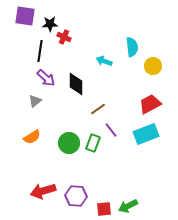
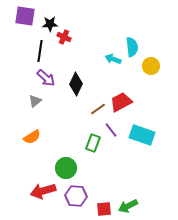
cyan arrow: moved 9 px right, 2 px up
yellow circle: moved 2 px left
black diamond: rotated 25 degrees clockwise
red trapezoid: moved 29 px left, 2 px up
cyan rectangle: moved 4 px left, 1 px down; rotated 40 degrees clockwise
green circle: moved 3 px left, 25 px down
